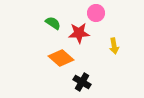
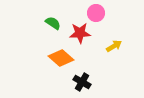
red star: moved 1 px right
yellow arrow: rotated 112 degrees counterclockwise
